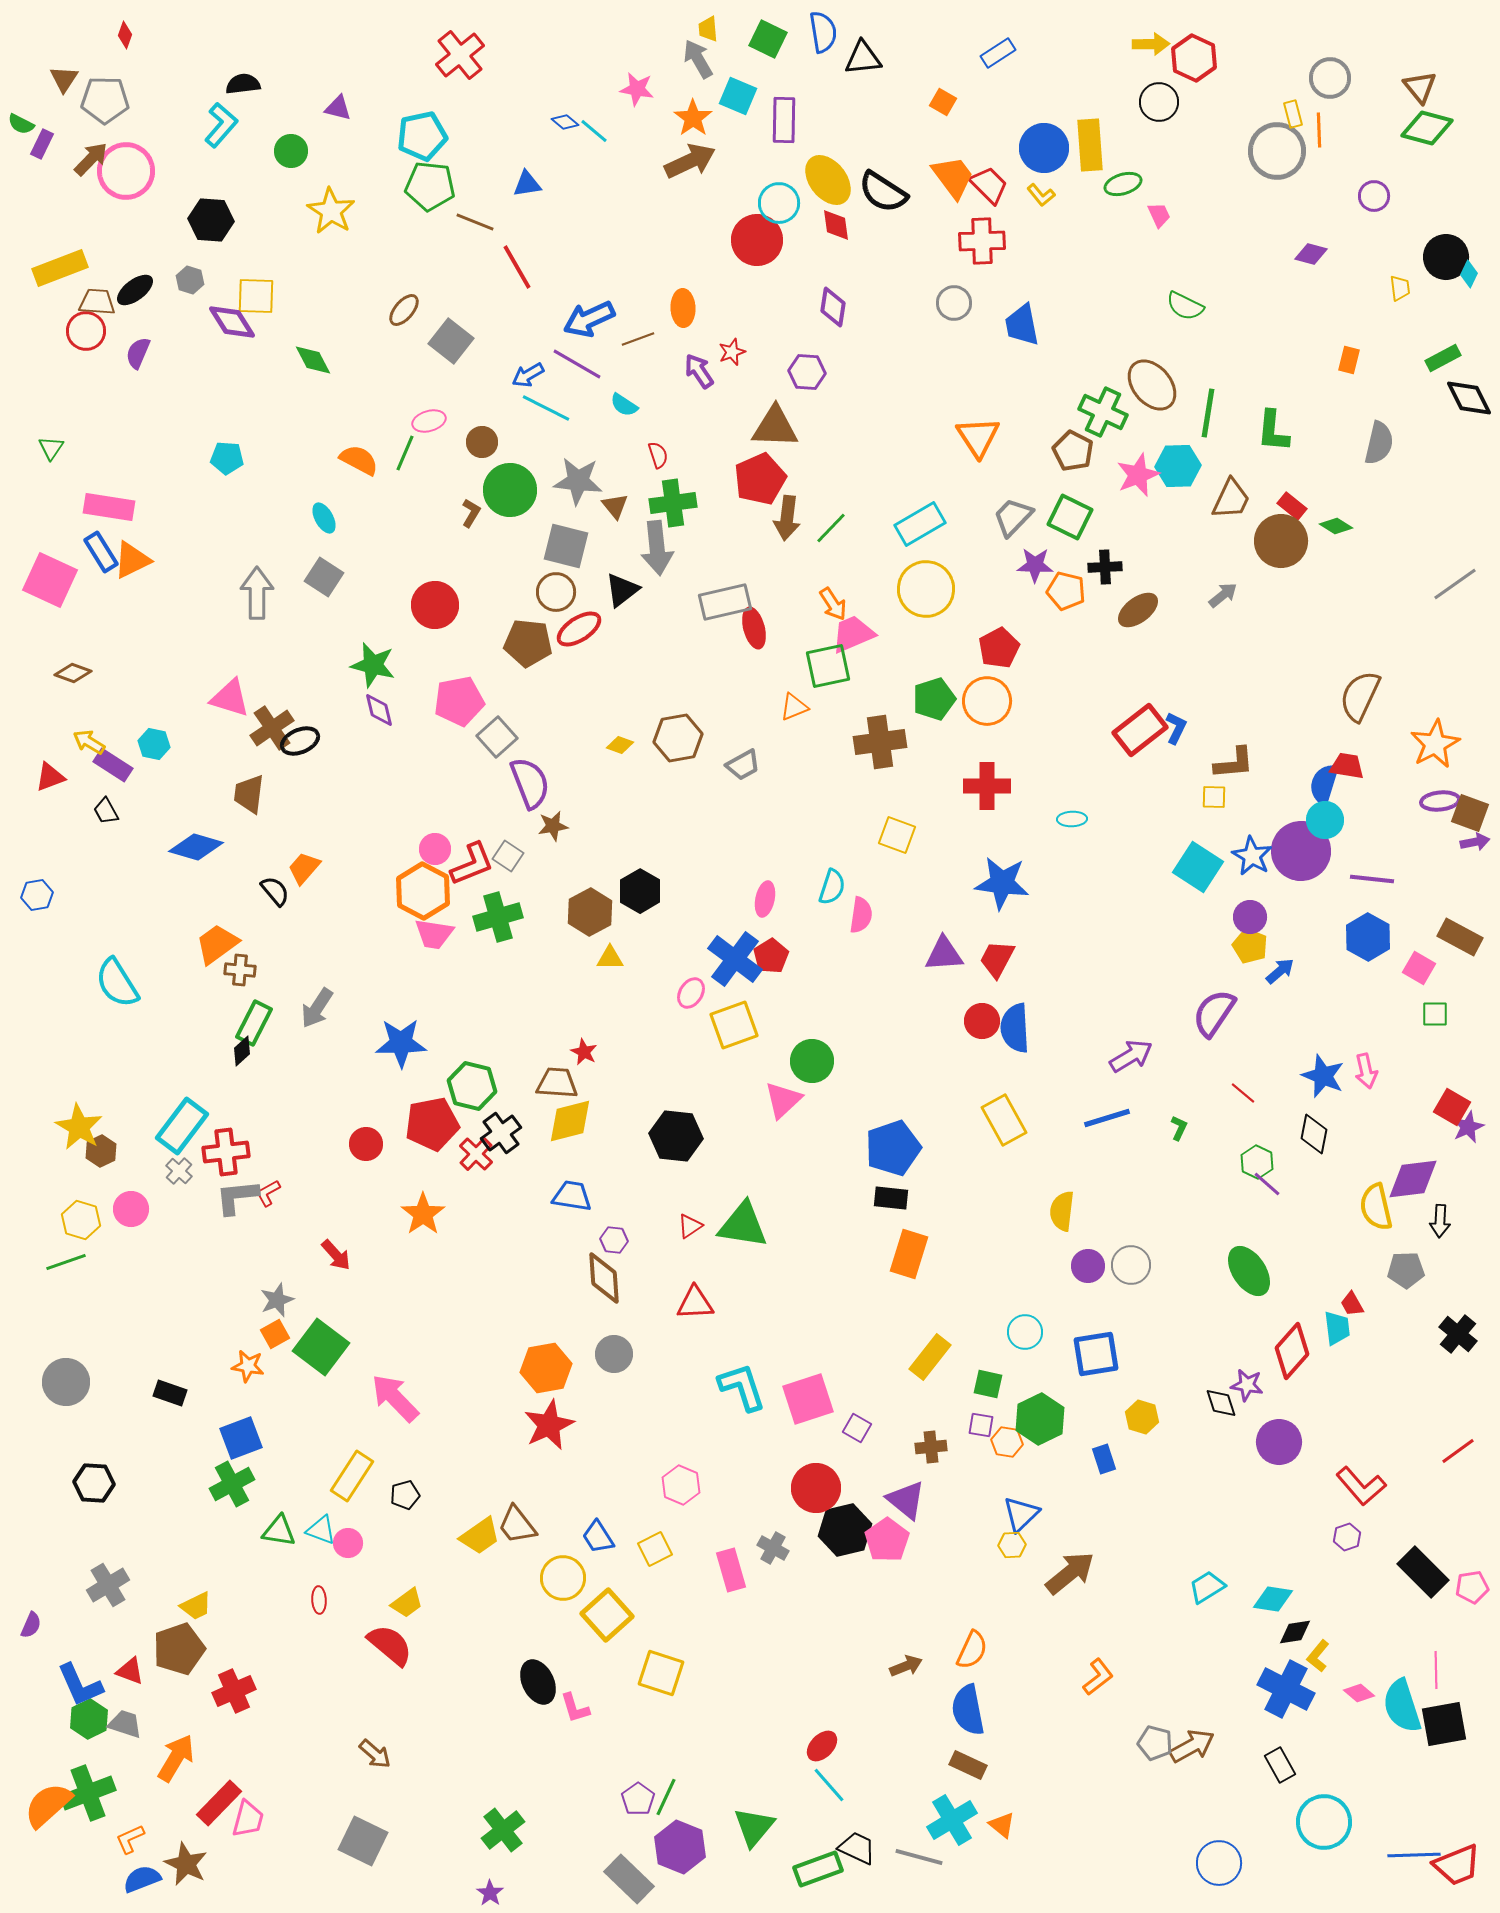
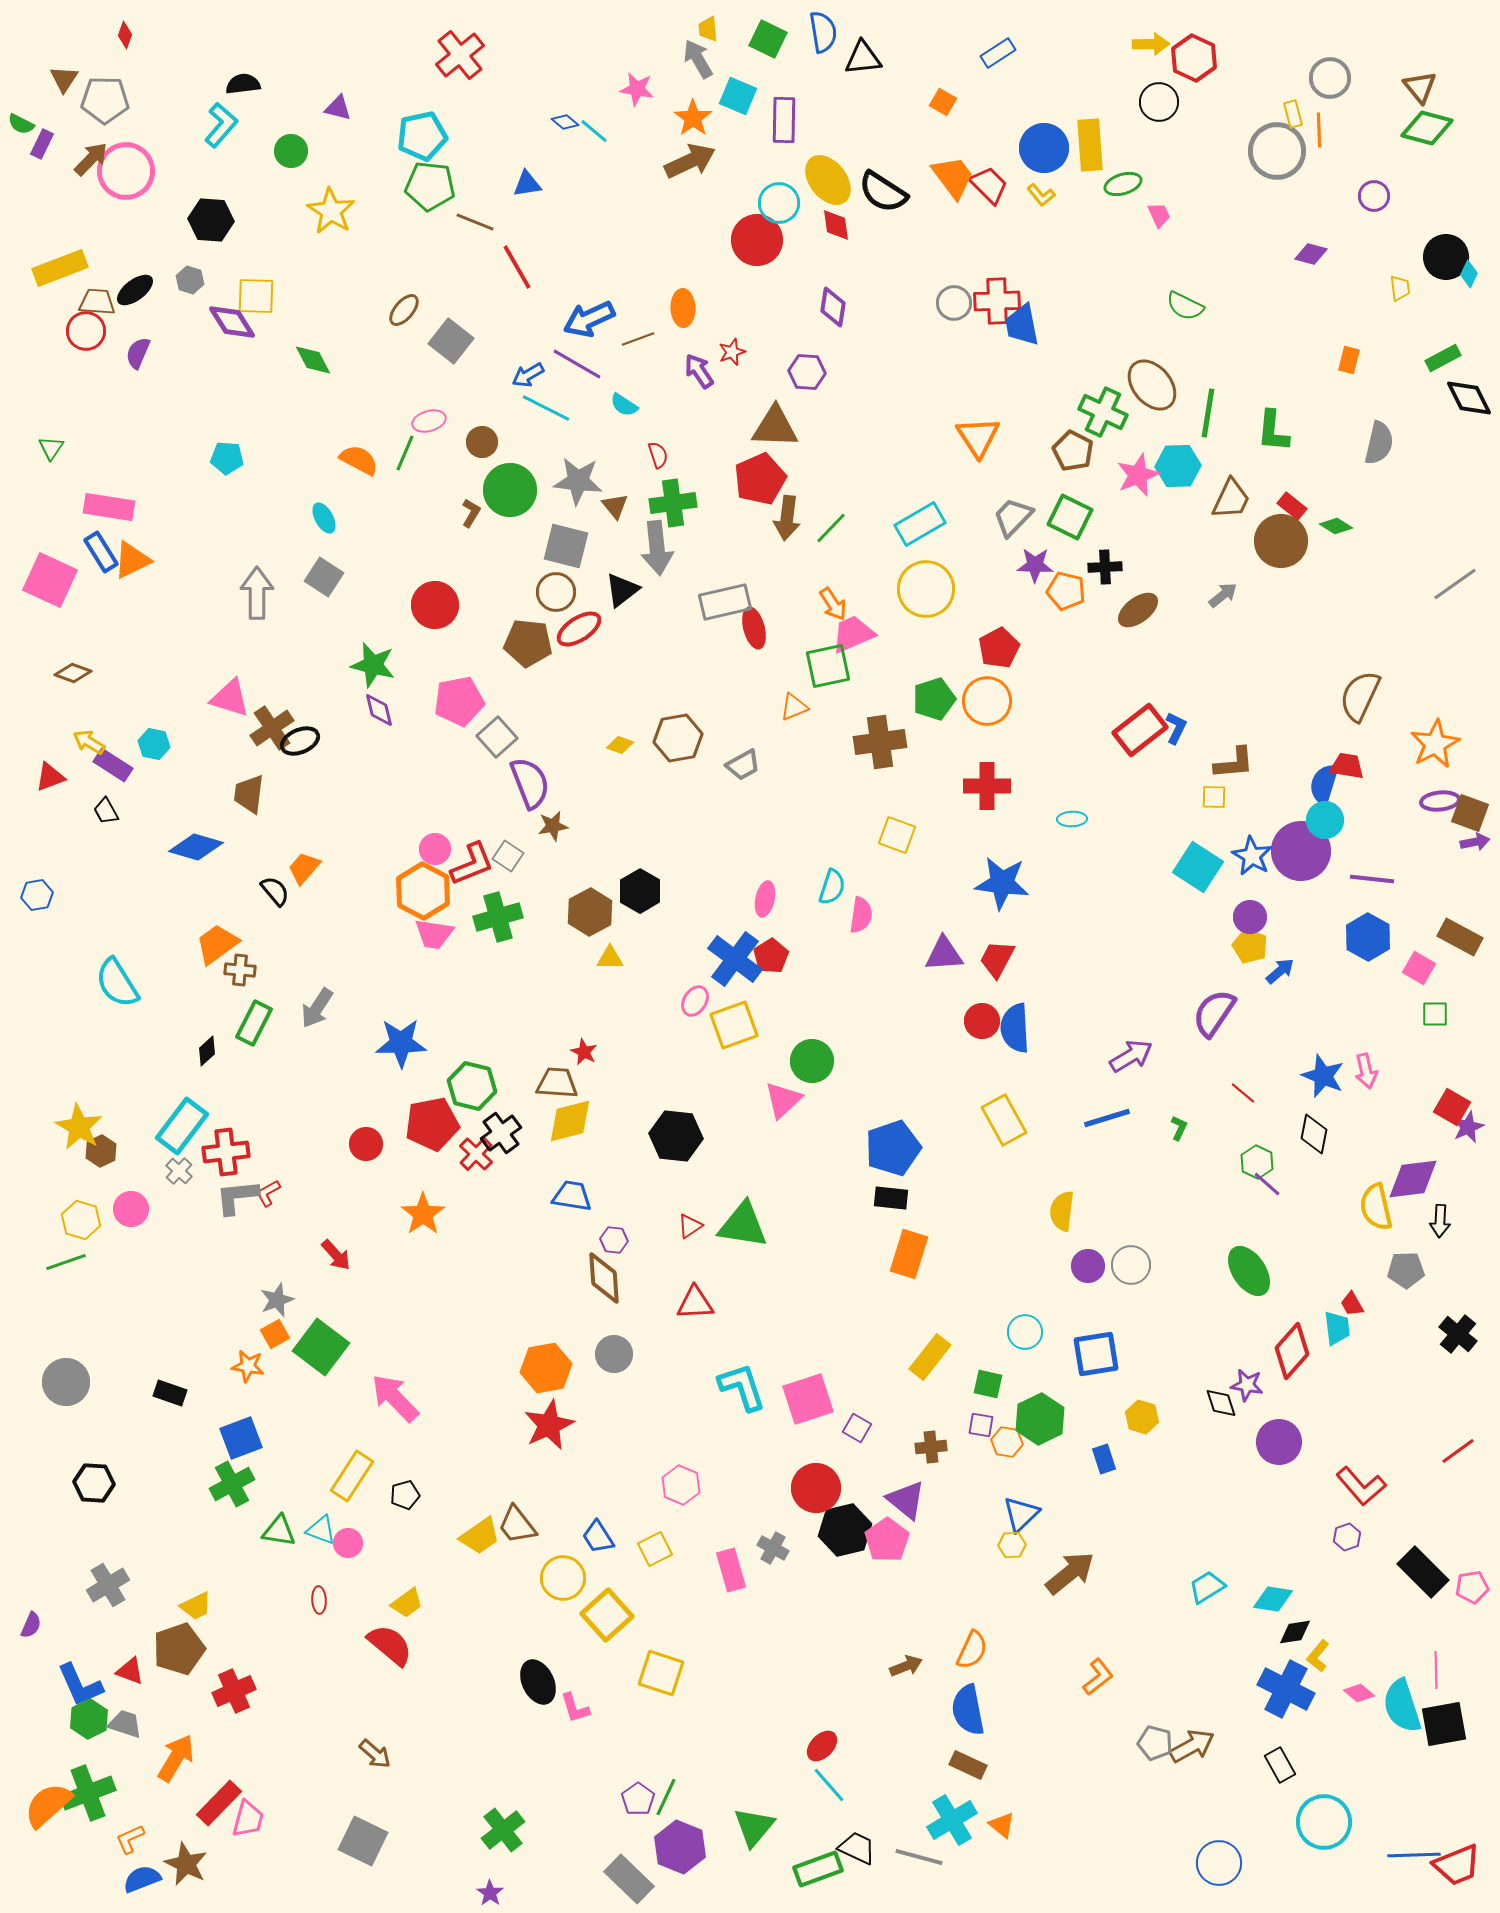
red cross at (982, 241): moved 15 px right, 60 px down
pink ellipse at (691, 993): moved 4 px right, 8 px down
black diamond at (242, 1051): moved 35 px left
